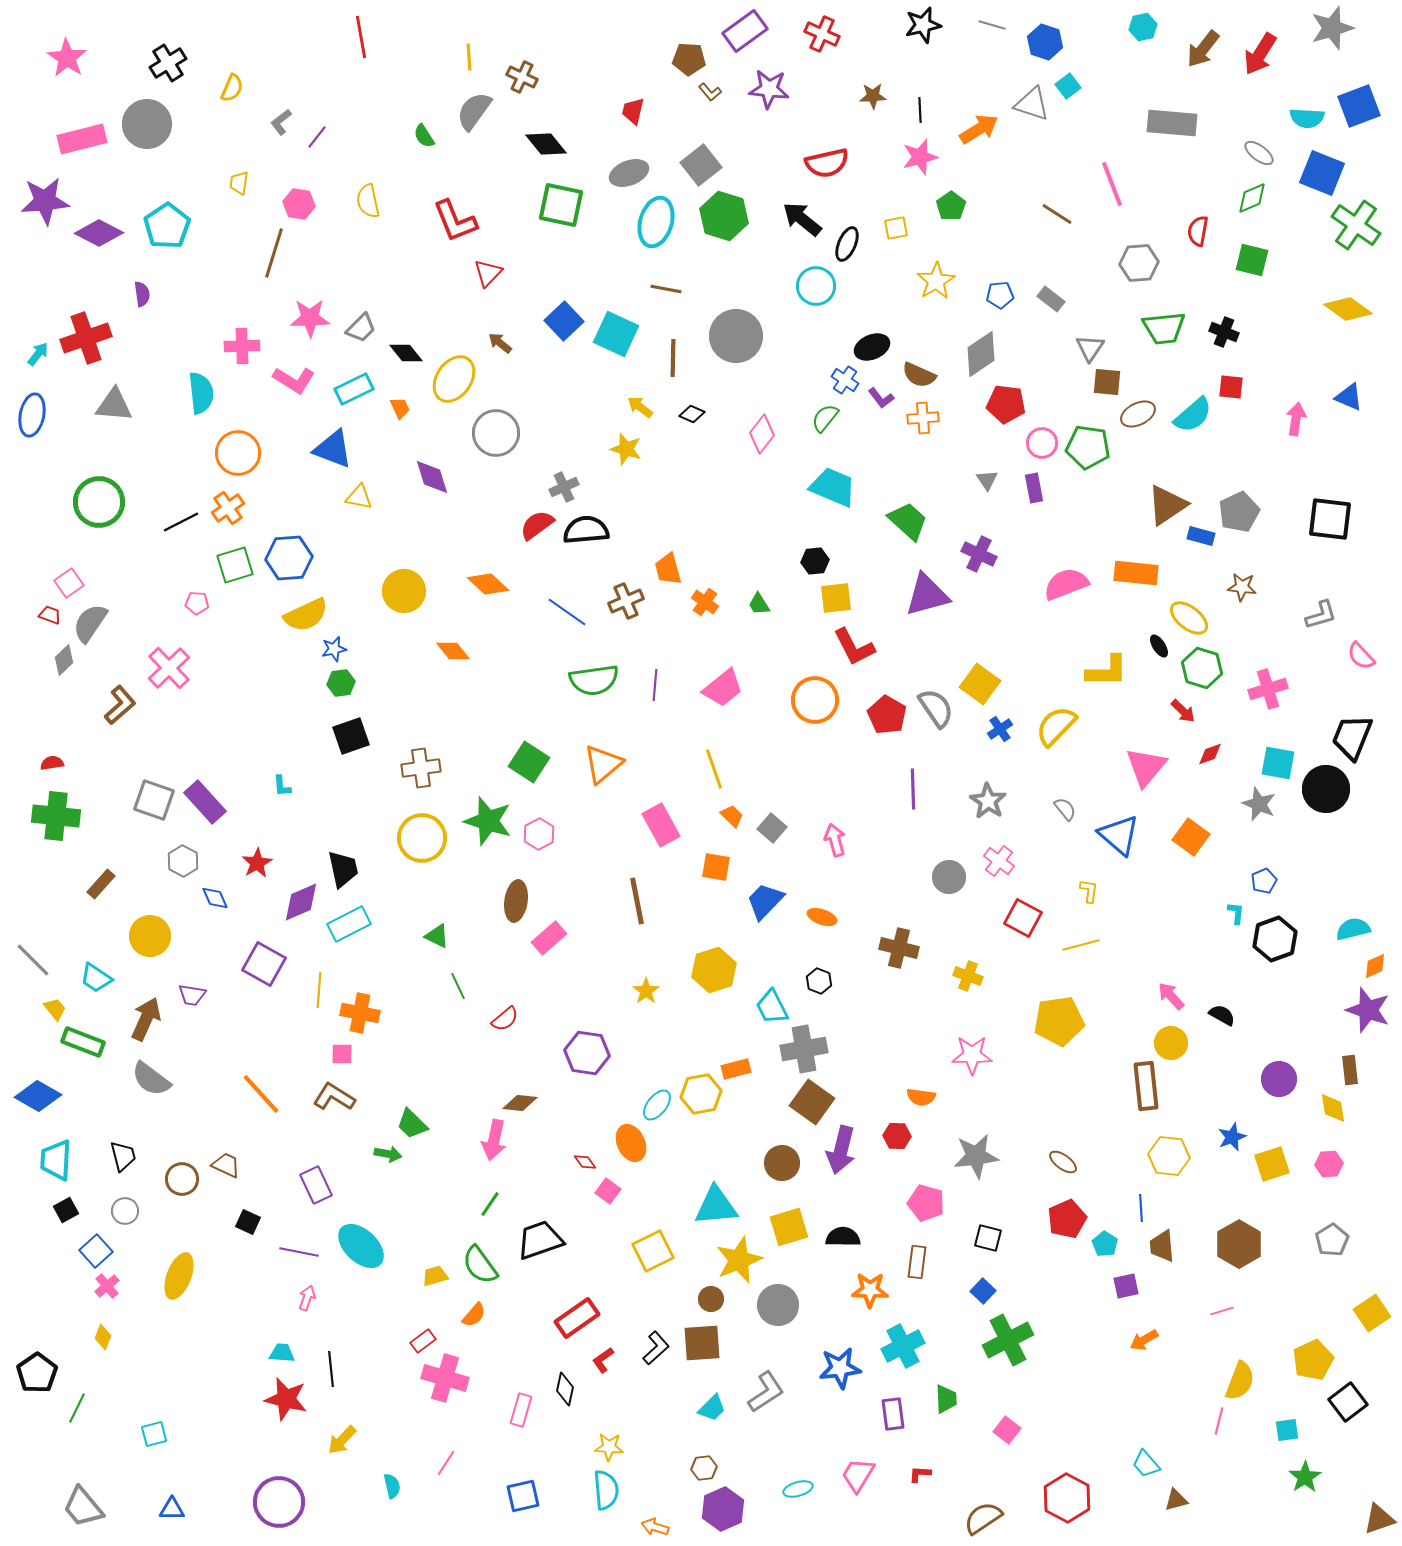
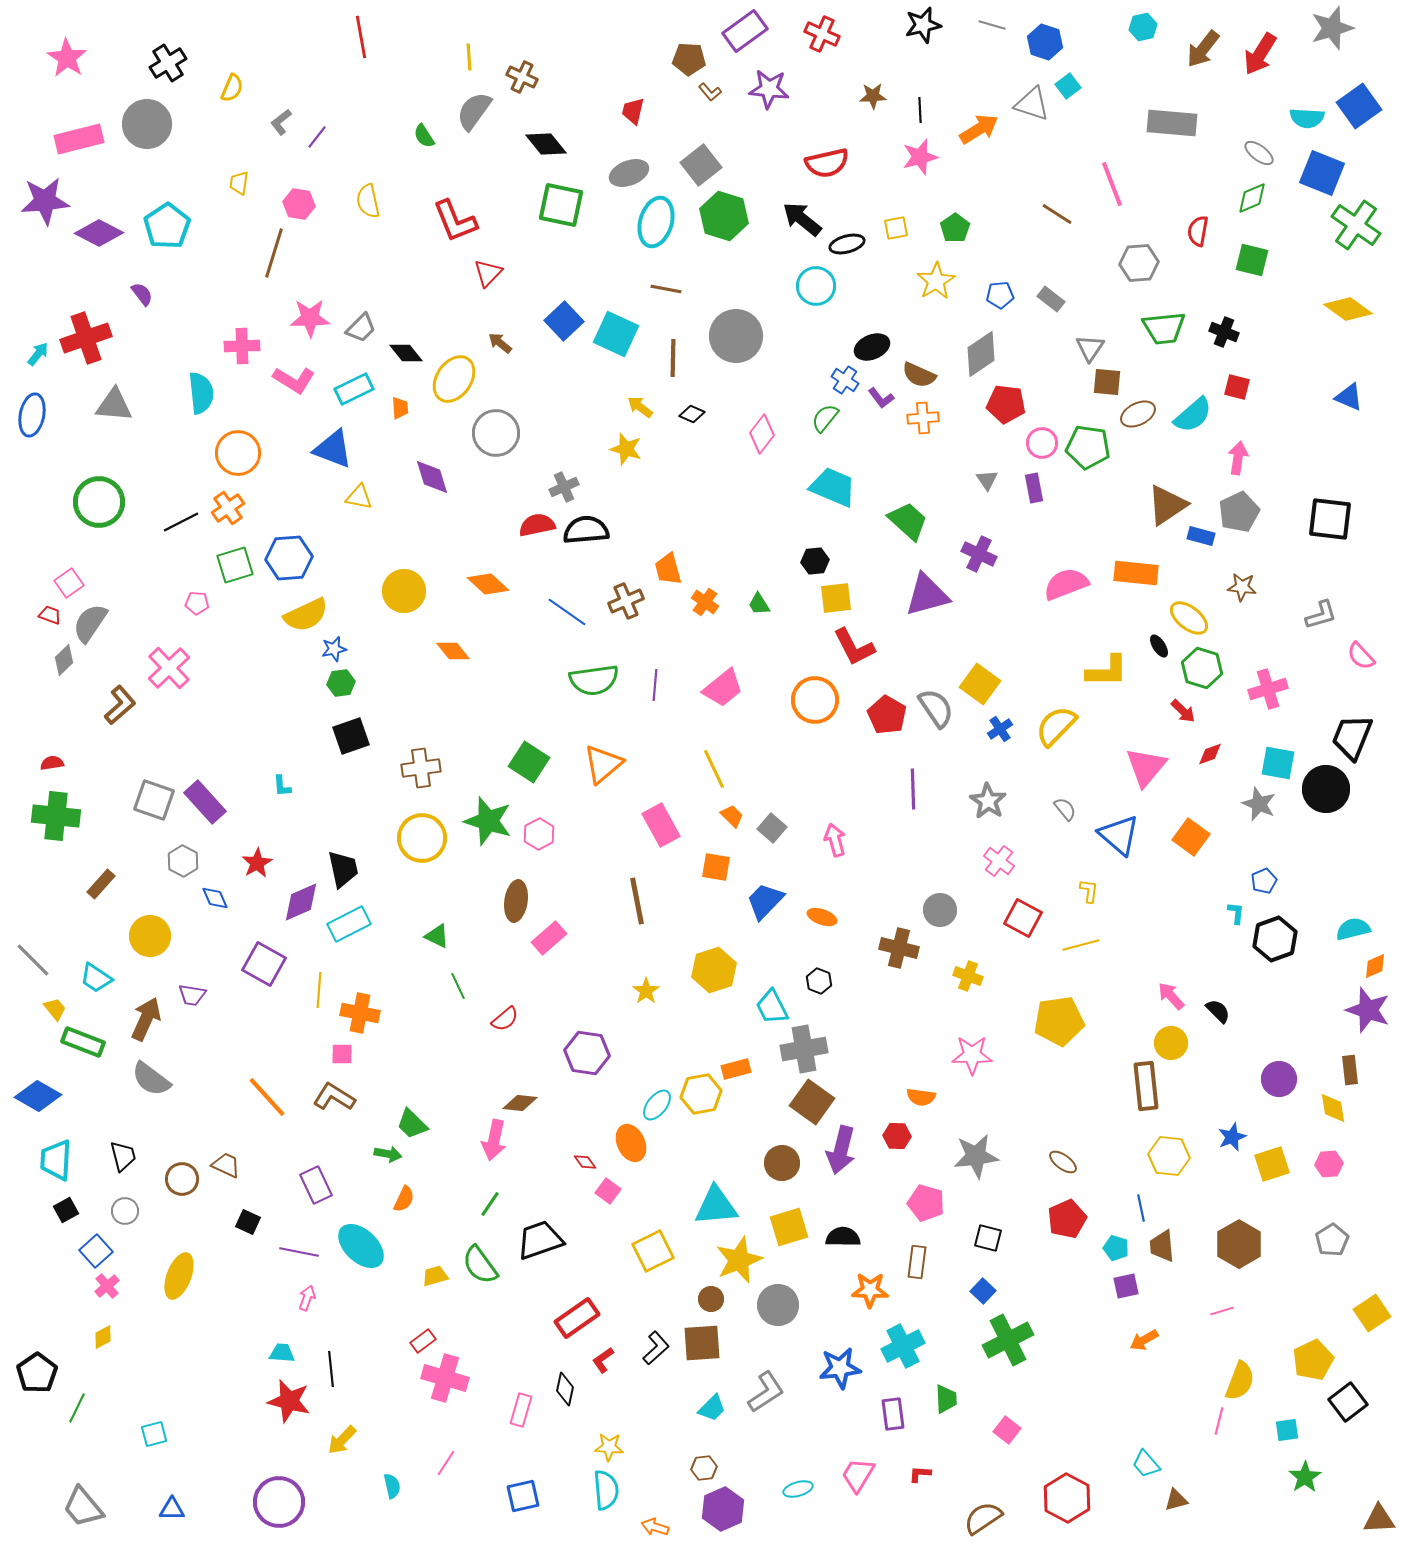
blue square at (1359, 106): rotated 15 degrees counterclockwise
pink rectangle at (82, 139): moved 3 px left
green pentagon at (951, 206): moved 4 px right, 22 px down
black ellipse at (847, 244): rotated 52 degrees clockwise
purple semicircle at (142, 294): rotated 30 degrees counterclockwise
red square at (1231, 387): moved 6 px right; rotated 8 degrees clockwise
orange trapezoid at (400, 408): rotated 20 degrees clockwise
pink arrow at (1296, 419): moved 58 px left, 39 px down
red semicircle at (537, 525): rotated 24 degrees clockwise
yellow line at (714, 769): rotated 6 degrees counterclockwise
gray circle at (949, 877): moved 9 px left, 33 px down
black semicircle at (1222, 1015): moved 4 px left, 4 px up; rotated 16 degrees clockwise
orange line at (261, 1094): moved 6 px right, 3 px down
blue line at (1141, 1208): rotated 8 degrees counterclockwise
cyan pentagon at (1105, 1244): moved 11 px right, 4 px down; rotated 15 degrees counterclockwise
orange semicircle at (474, 1315): moved 70 px left, 116 px up; rotated 16 degrees counterclockwise
yellow diamond at (103, 1337): rotated 40 degrees clockwise
red star at (286, 1399): moved 3 px right, 2 px down
brown triangle at (1379, 1519): rotated 16 degrees clockwise
